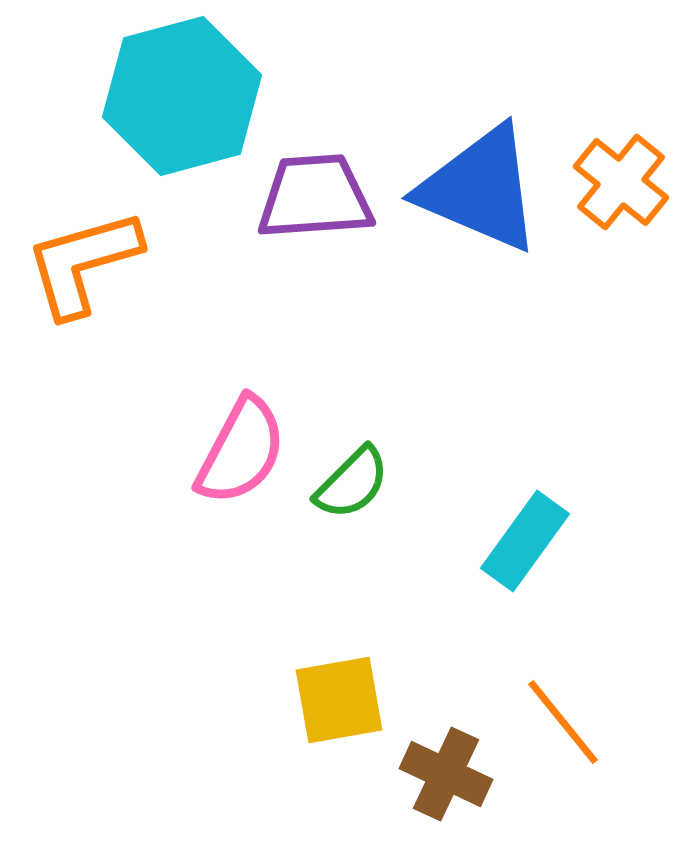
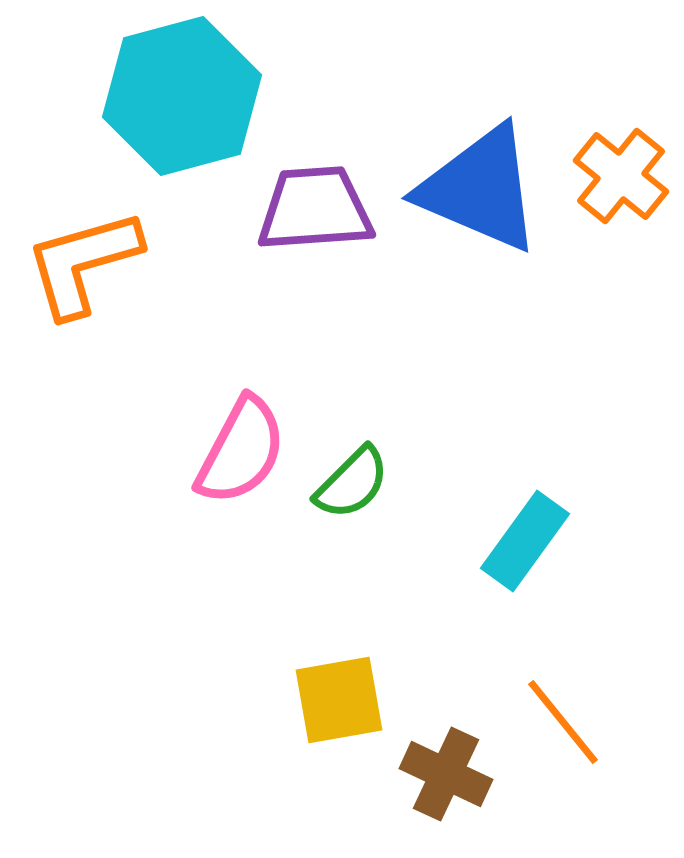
orange cross: moved 6 px up
purple trapezoid: moved 12 px down
